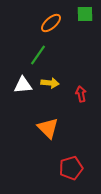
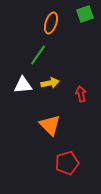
green square: rotated 18 degrees counterclockwise
orange ellipse: rotated 30 degrees counterclockwise
yellow arrow: rotated 18 degrees counterclockwise
orange triangle: moved 2 px right, 3 px up
red pentagon: moved 4 px left, 5 px up
